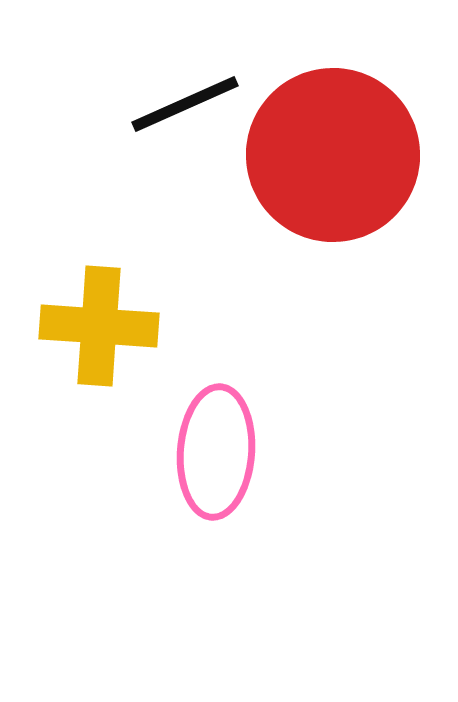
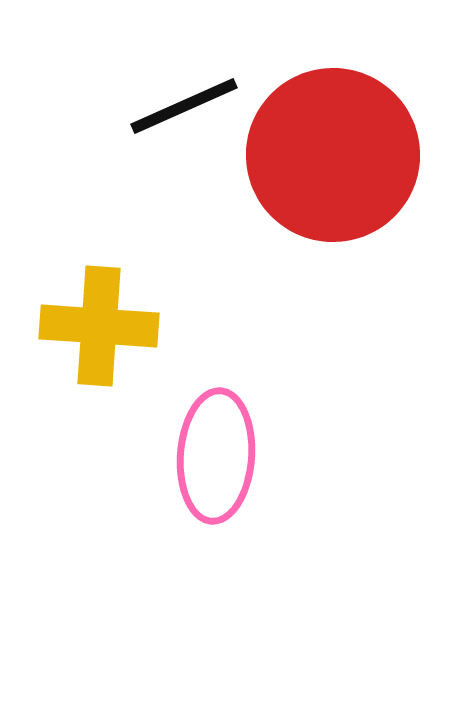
black line: moved 1 px left, 2 px down
pink ellipse: moved 4 px down
